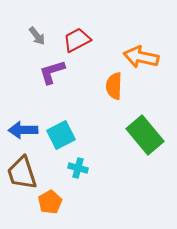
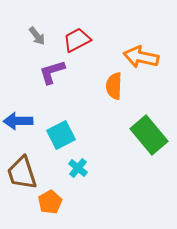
blue arrow: moved 5 px left, 9 px up
green rectangle: moved 4 px right
cyan cross: rotated 24 degrees clockwise
